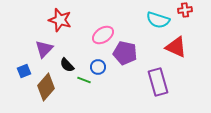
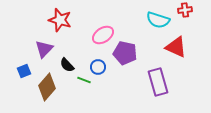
brown diamond: moved 1 px right
